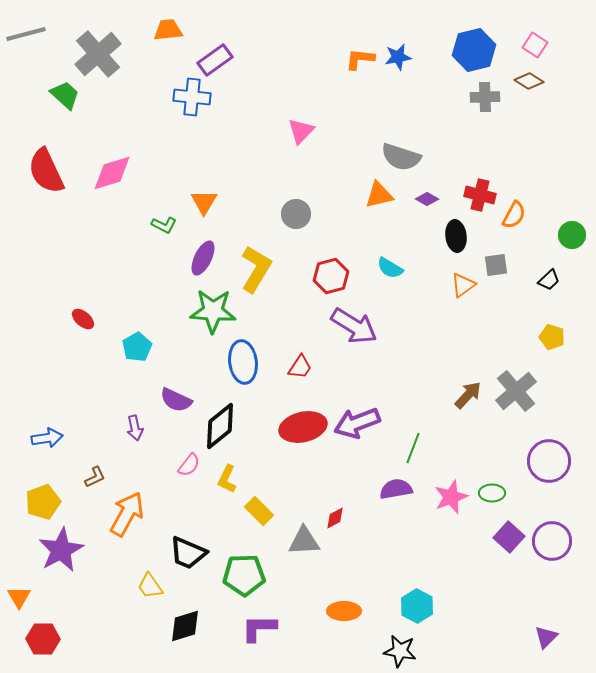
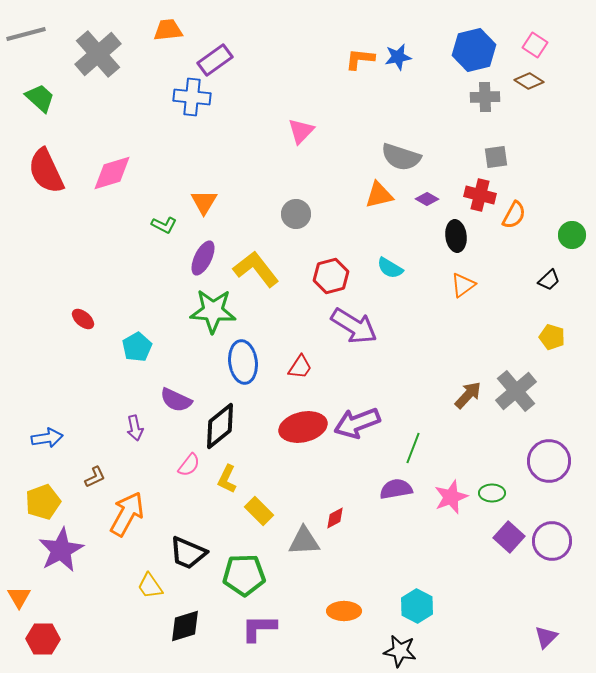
green trapezoid at (65, 95): moved 25 px left, 3 px down
gray square at (496, 265): moved 108 px up
yellow L-shape at (256, 269): rotated 69 degrees counterclockwise
